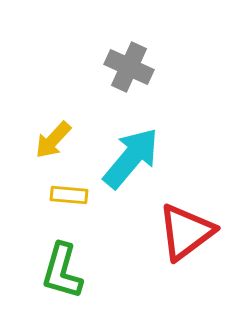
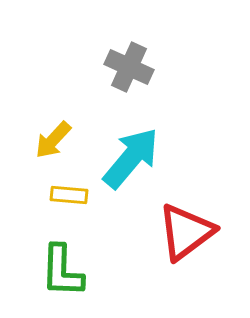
green L-shape: rotated 14 degrees counterclockwise
